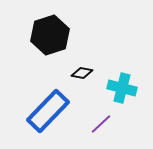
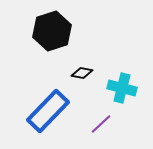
black hexagon: moved 2 px right, 4 px up
